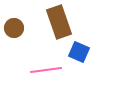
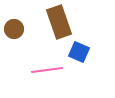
brown circle: moved 1 px down
pink line: moved 1 px right
